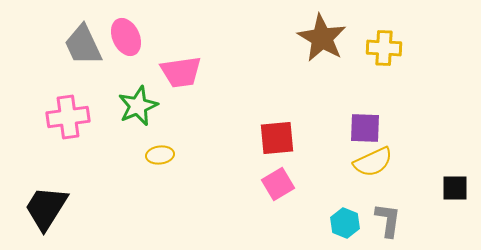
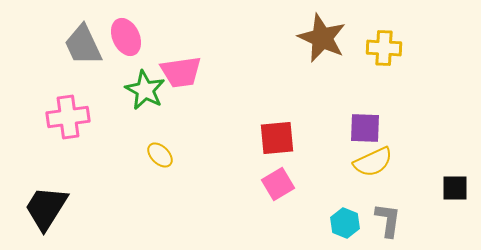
brown star: rotated 6 degrees counterclockwise
green star: moved 7 px right, 16 px up; rotated 21 degrees counterclockwise
yellow ellipse: rotated 52 degrees clockwise
